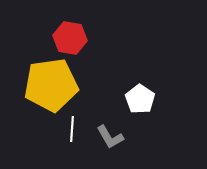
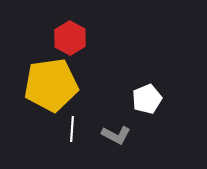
red hexagon: rotated 20 degrees clockwise
white pentagon: moved 7 px right; rotated 16 degrees clockwise
gray L-shape: moved 6 px right, 2 px up; rotated 32 degrees counterclockwise
